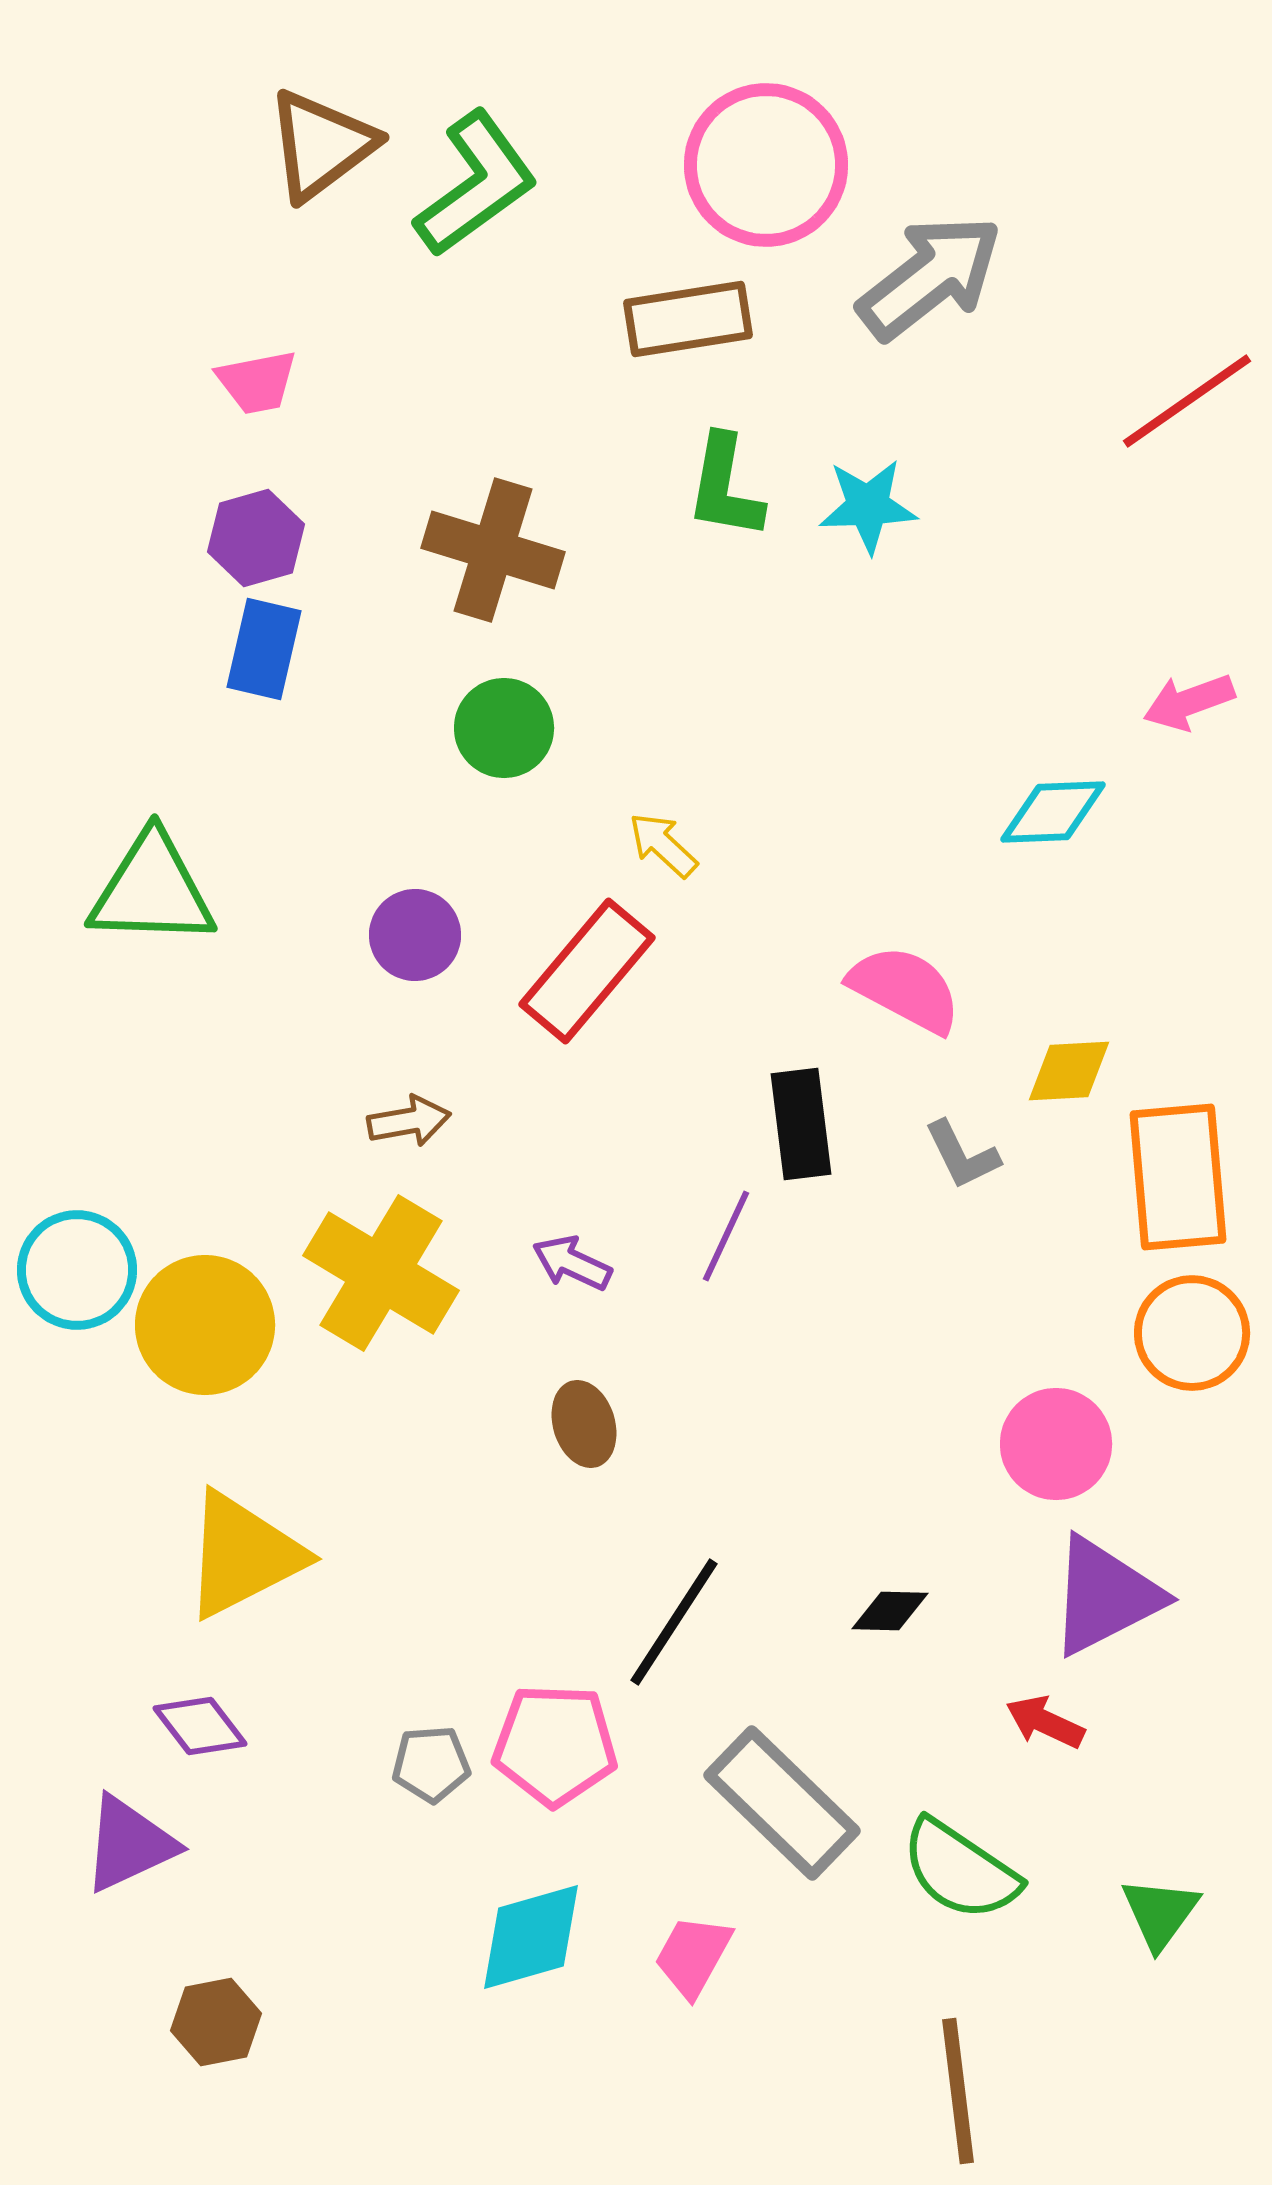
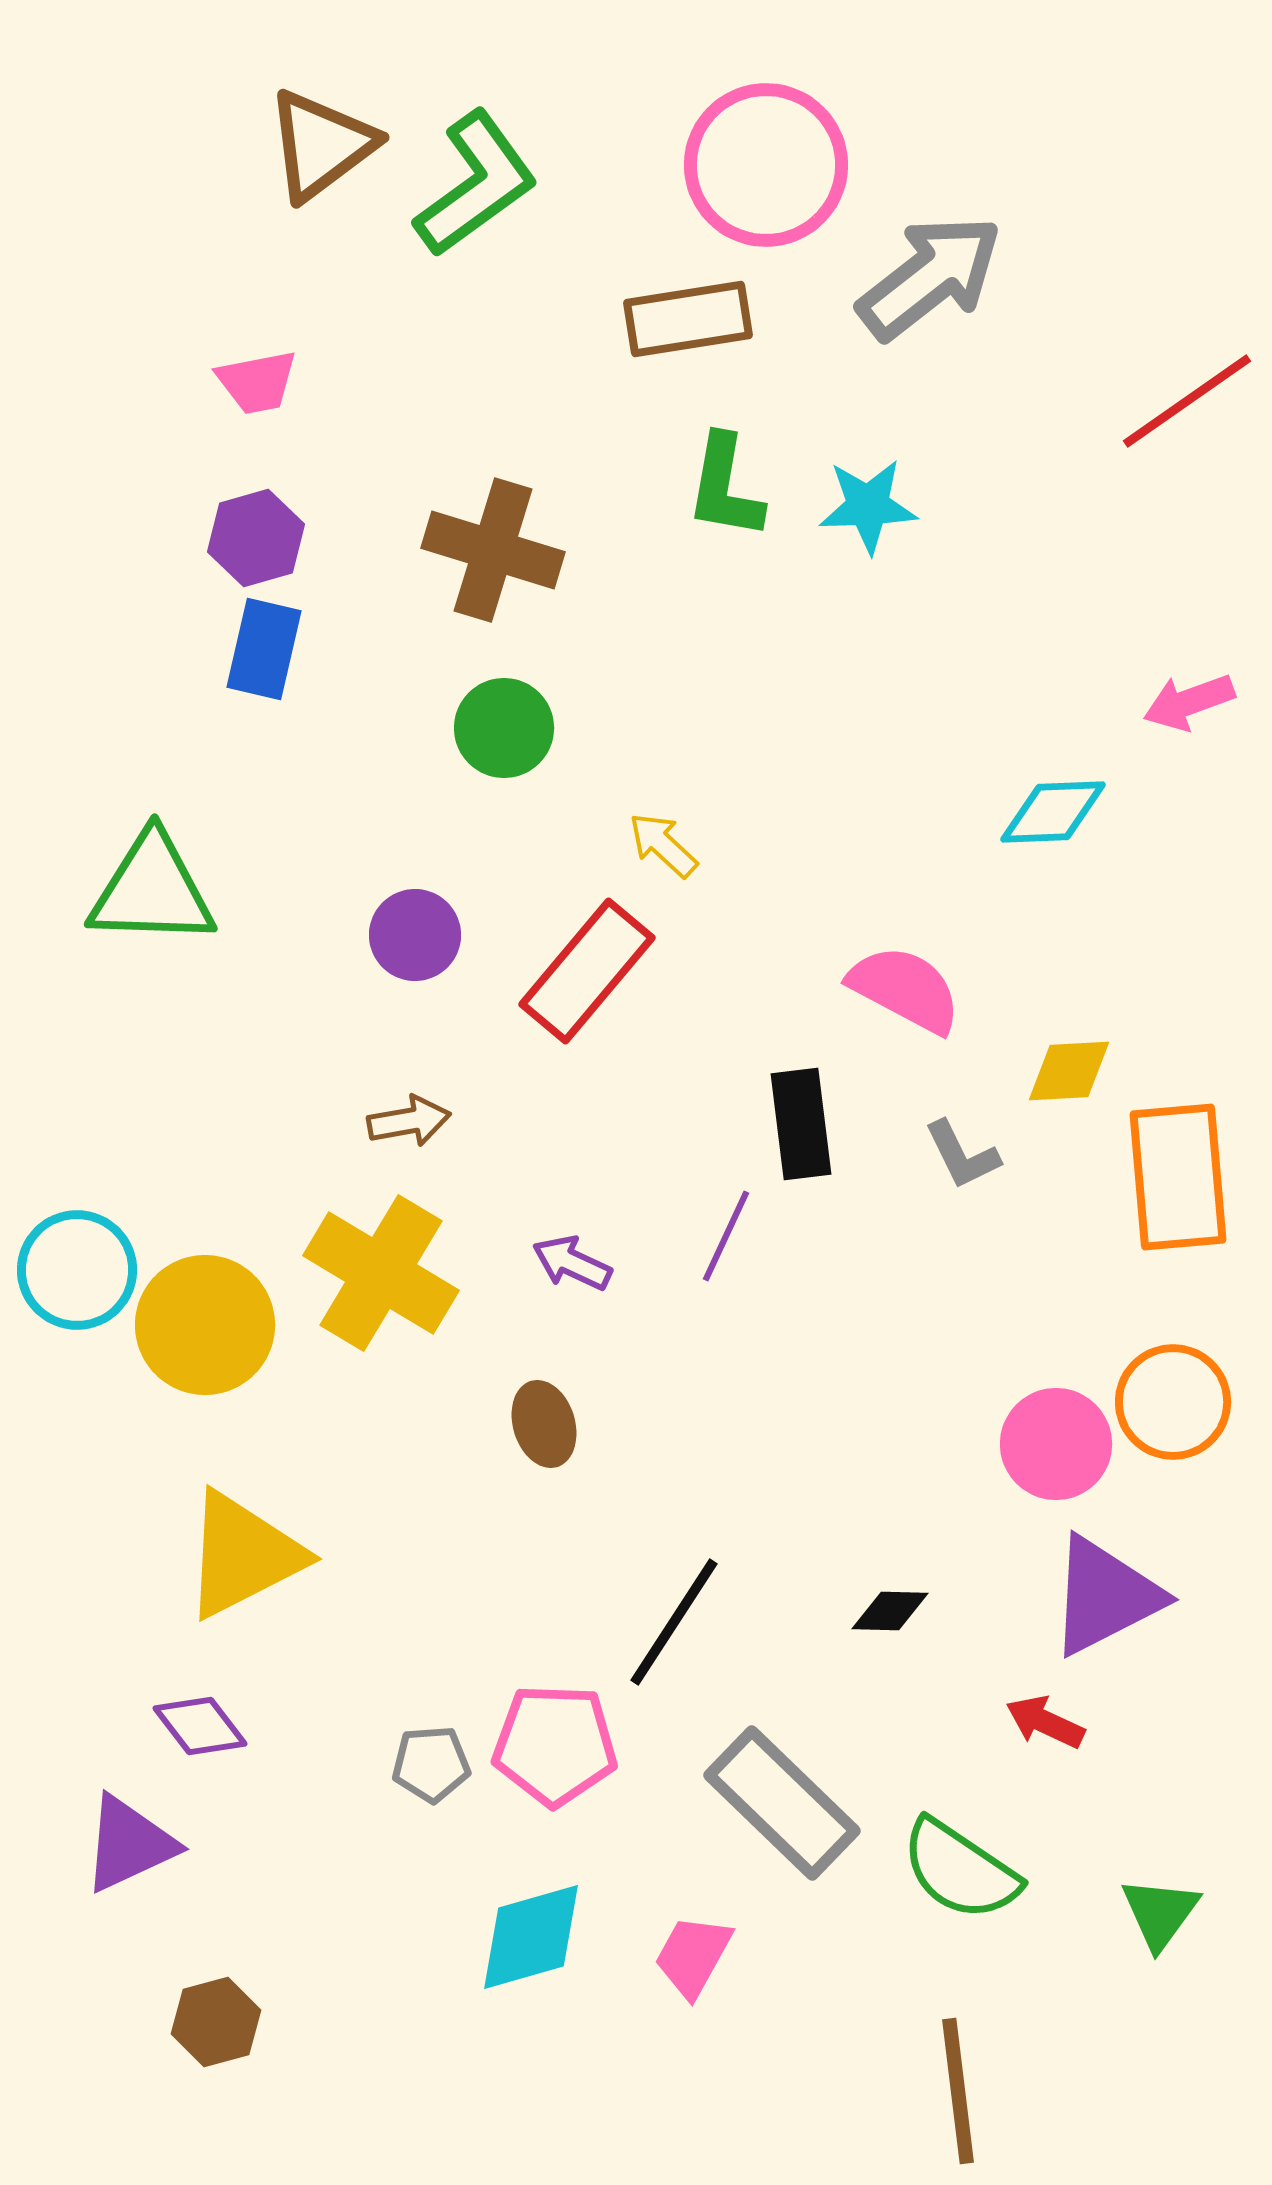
orange circle at (1192, 1333): moved 19 px left, 69 px down
brown ellipse at (584, 1424): moved 40 px left
brown hexagon at (216, 2022): rotated 4 degrees counterclockwise
